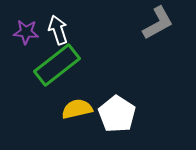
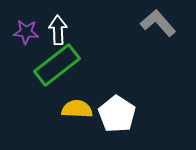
gray L-shape: rotated 102 degrees counterclockwise
white arrow: rotated 16 degrees clockwise
yellow semicircle: rotated 16 degrees clockwise
